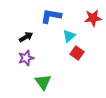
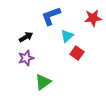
blue L-shape: rotated 30 degrees counterclockwise
cyan triangle: moved 2 px left
green triangle: rotated 30 degrees clockwise
